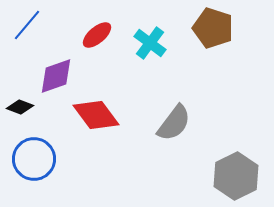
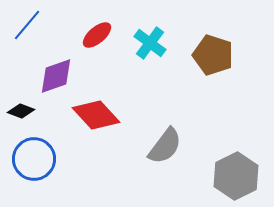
brown pentagon: moved 27 px down
black diamond: moved 1 px right, 4 px down
red diamond: rotated 6 degrees counterclockwise
gray semicircle: moved 9 px left, 23 px down
